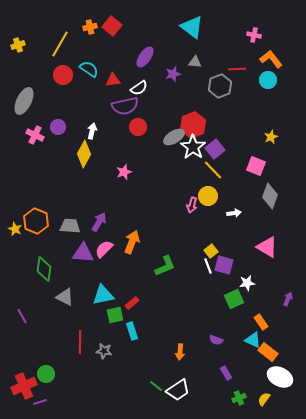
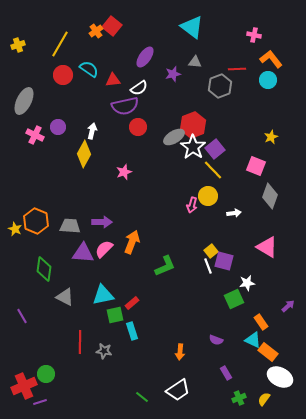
orange cross at (90, 27): moved 6 px right, 4 px down; rotated 24 degrees counterclockwise
purple arrow at (99, 222): moved 3 px right; rotated 60 degrees clockwise
purple square at (224, 265): moved 4 px up
purple arrow at (288, 299): moved 7 px down; rotated 24 degrees clockwise
green line at (156, 386): moved 14 px left, 11 px down
